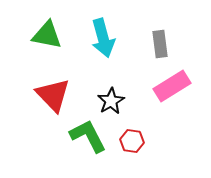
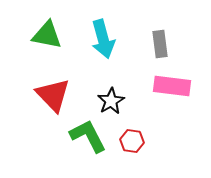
cyan arrow: moved 1 px down
pink rectangle: rotated 39 degrees clockwise
